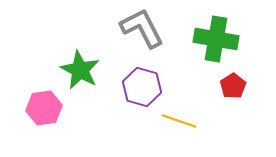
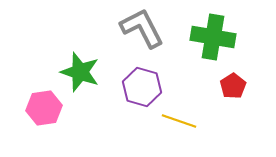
green cross: moved 3 px left, 2 px up
green star: moved 2 px down; rotated 9 degrees counterclockwise
